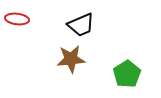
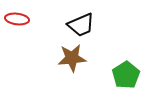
brown star: moved 1 px right, 1 px up
green pentagon: moved 1 px left, 1 px down
